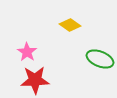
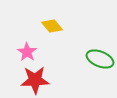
yellow diamond: moved 18 px left, 1 px down; rotated 15 degrees clockwise
